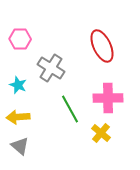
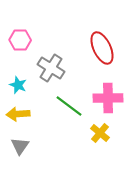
pink hexagon: moved 1 px down
red ellipse: moved 2 px down
green line: moved 1 px left, 3 px up; rotated 24 degrees counterclockwise
yellow arrow: moved 3 px up
yellow cross: moved 1 px left
gray triangle: rotated 24 degrees clockwise
